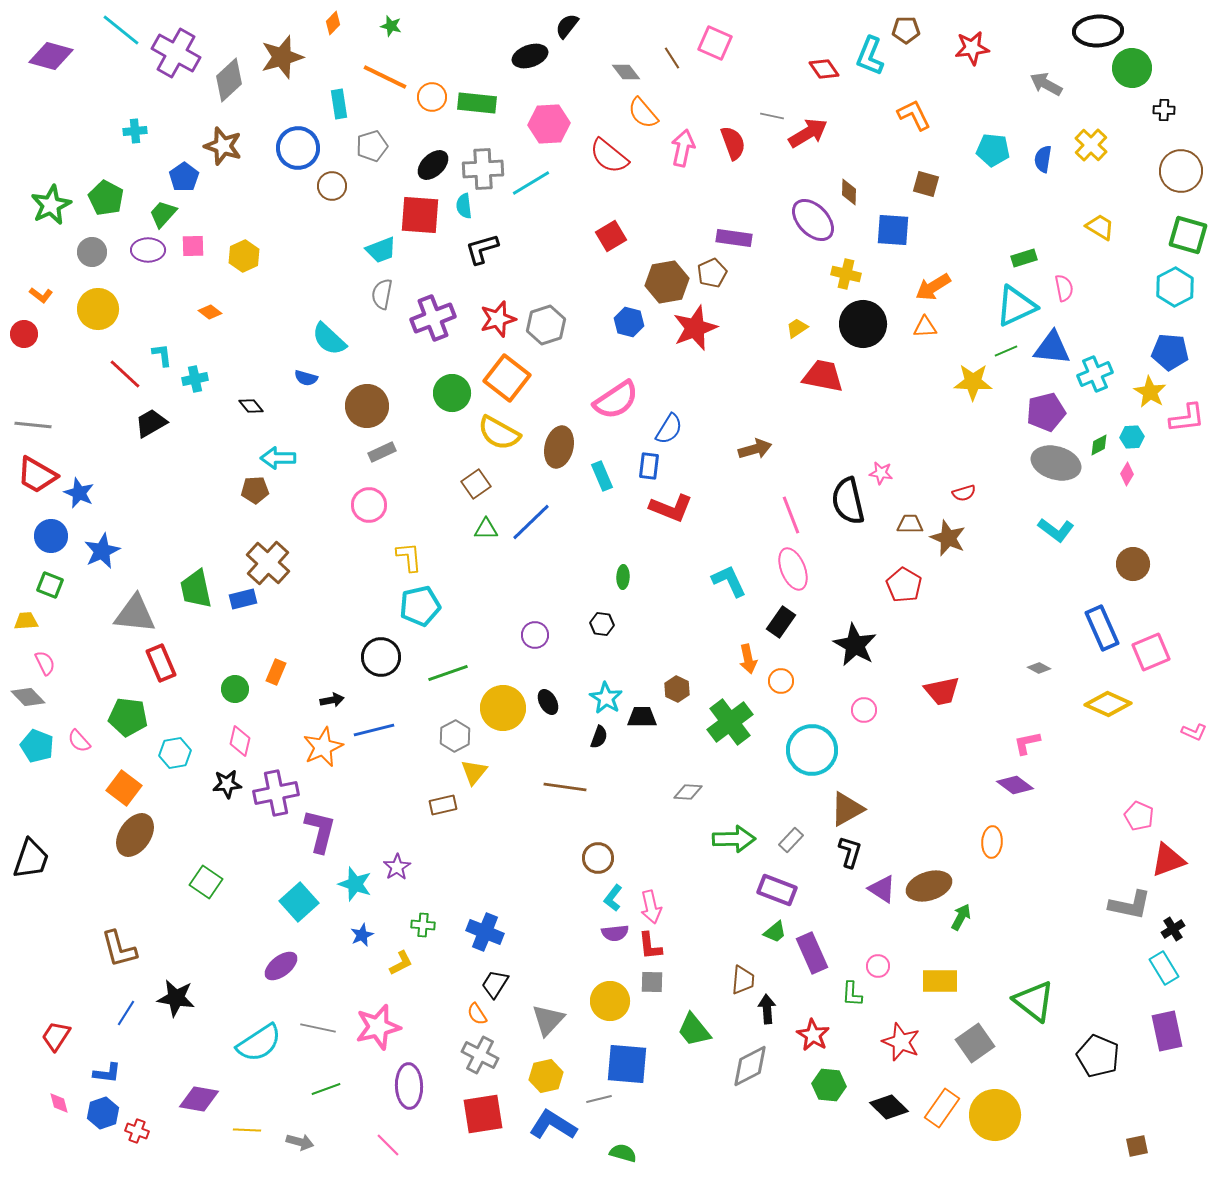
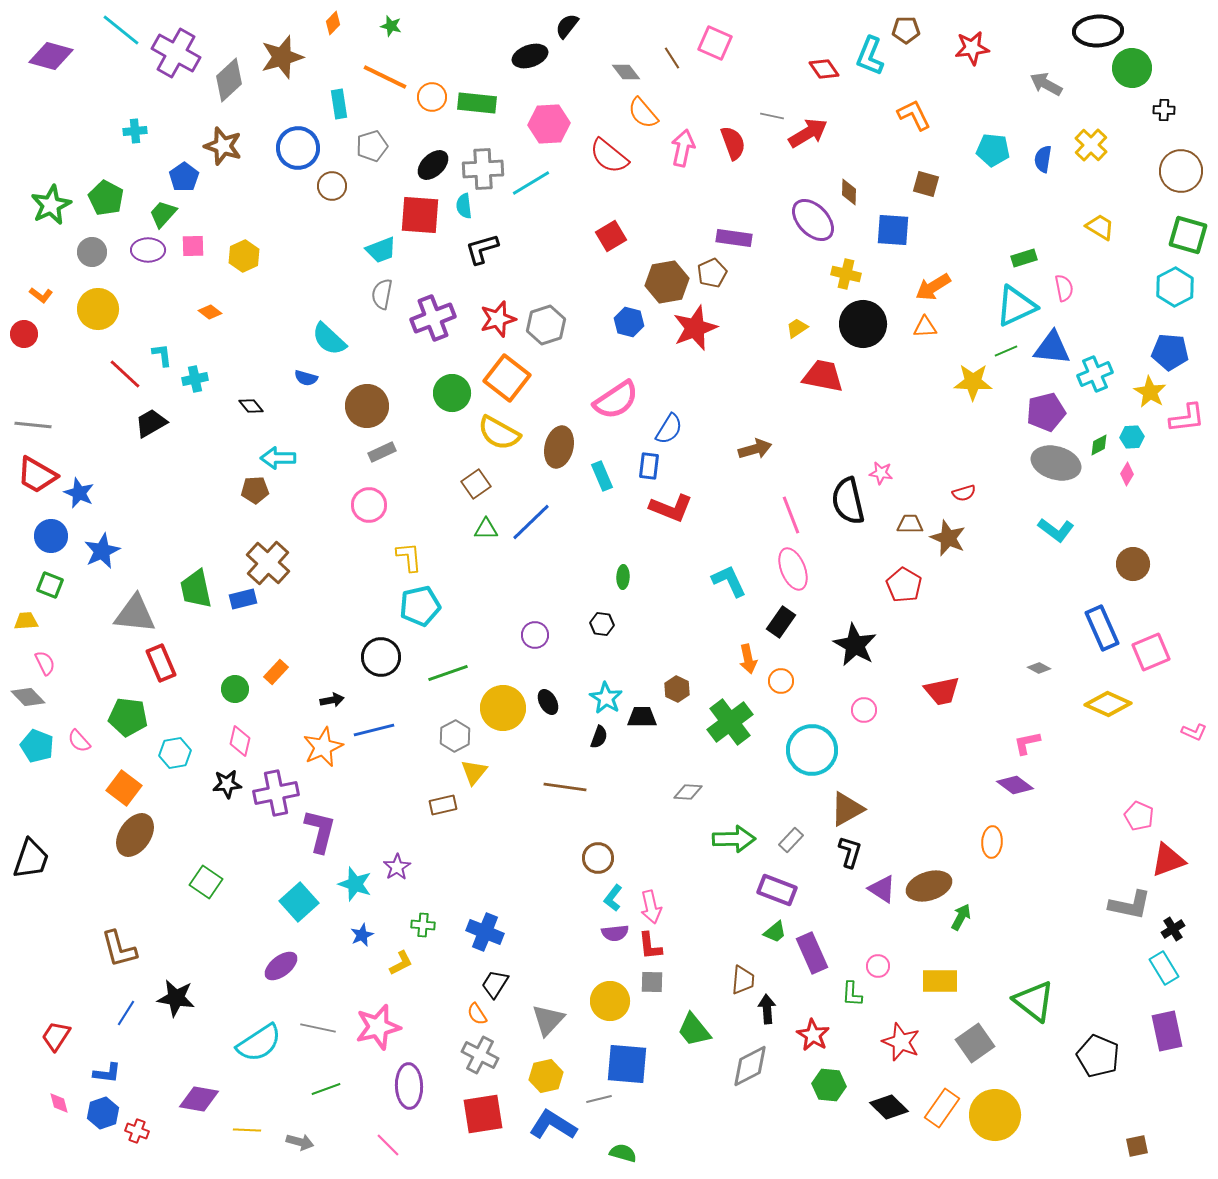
orange rectangle at (276, 672): rotated 20 degrees clockwise
